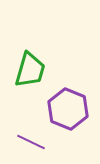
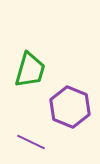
purple hexagon: moved 2 px right, 2 px up
